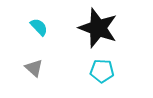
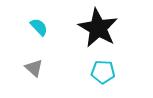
black star: rotated 9 degrees clockwise
cyan pentagon: moved 1 px right, 1 px down
